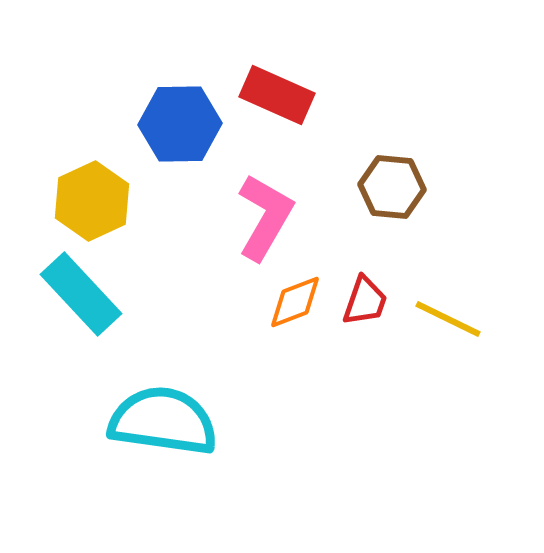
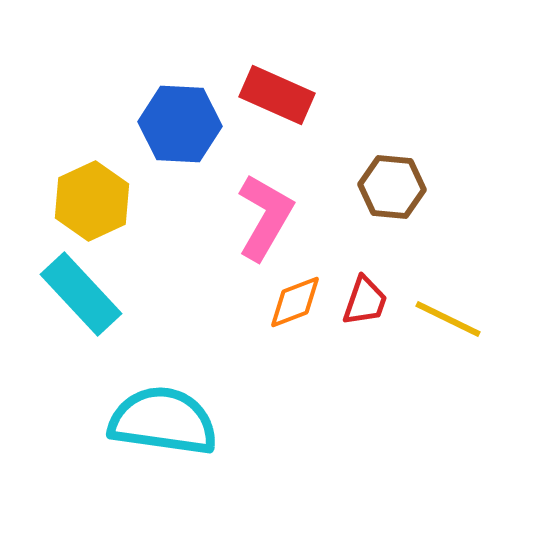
blue hexagon: rotated 4 degrees clockwise
